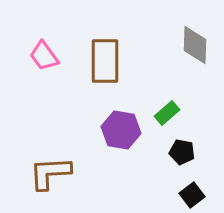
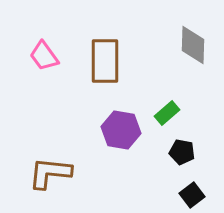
gray diamond: moved 2 px left
brown L-shape: rotated 9 degrees clockwise
